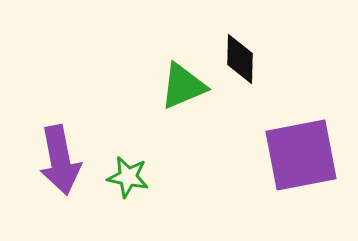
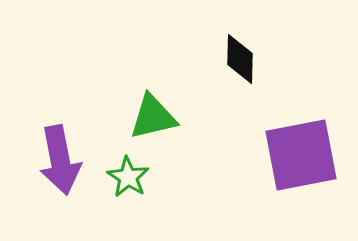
green triangle: moved 30 px left, 31 px down; rotated 10 degrees clockwise
green star: rotated 21 degrees clockwise
